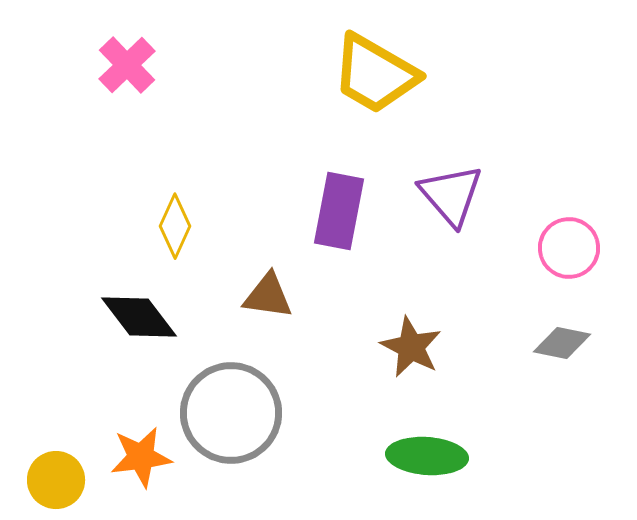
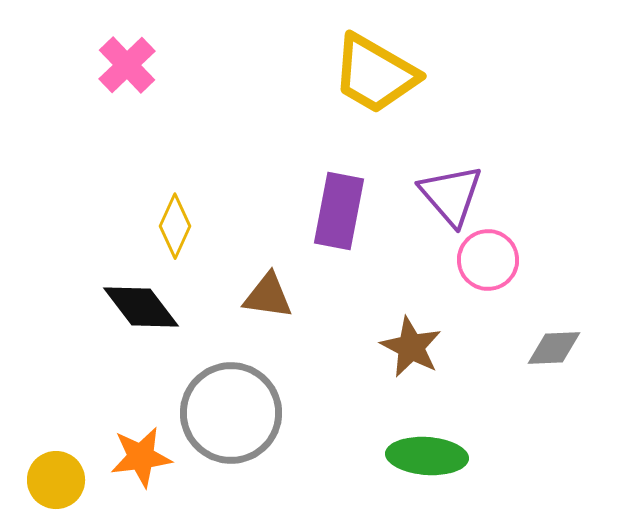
pink circle: moved 81 px left, 12 px down
black diamond: moved 2 px right, 10 px up
gray diamond: moved 8 px left, 5 px down; rotated 14 degrees counterclockwise
